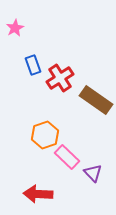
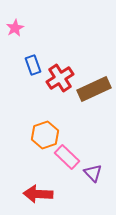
brown rectangle: moved 2 px left, 11 px up; rotated 60 degrees counterclockwise
